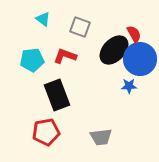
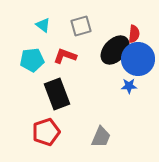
cyan triangle: moved 6 px down
gray square: moved 1 px right, 1 px up; rotated 35 degrees counterclockwise
red semicircle: rotated 36 degrees clockwise
black ellipse: moved 1 px right
blue circle: moved 2 px left
black rectangle: moved 1 px up
red pentagon: rotated 8 degrees counterclockwise
gray trapezoid: rotated 60 degrees counterclockwise
